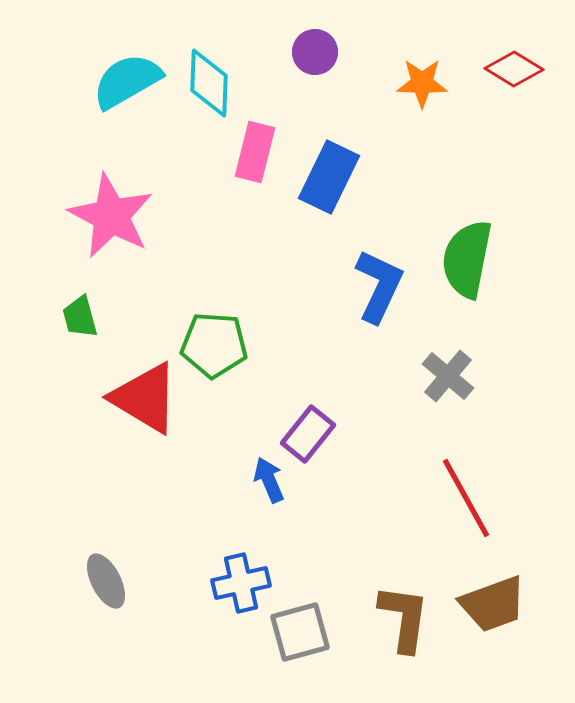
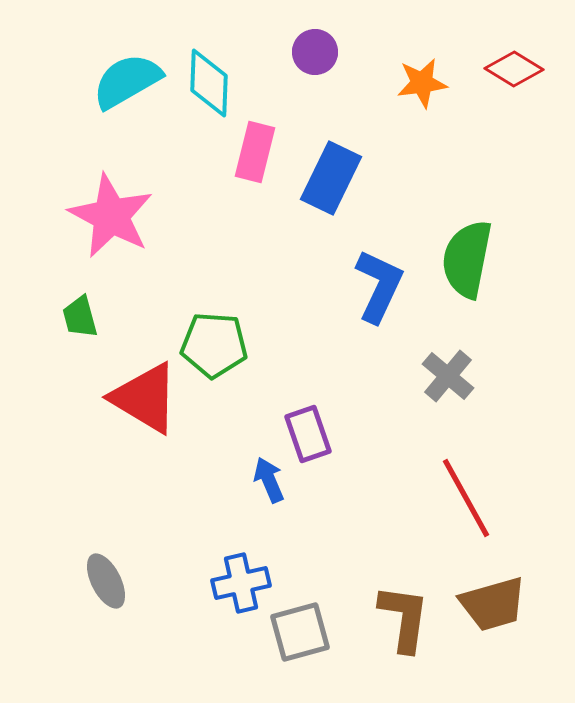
orange star: rotated 9 degrees counterclockwise
blue rectangle: moved 2 px right, 1 px down
purple rectangle: rotated 58 degrees counterclockwise
brown trapezoid: rotated 4 degrees clockwise
